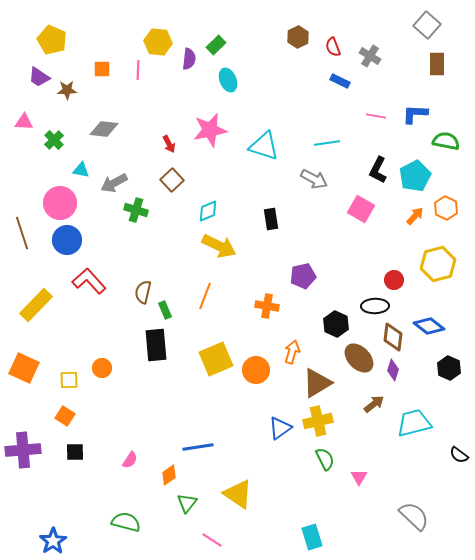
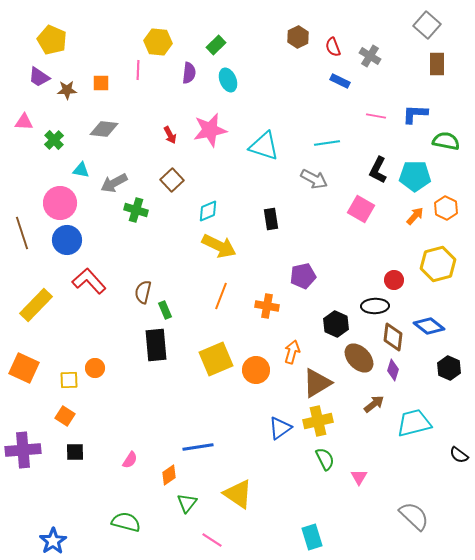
purple semicircle at (189, 59): moved 14 px down
orange square at (102, 69): moved 1 px left, 14 px down
red arrow at (169, 144): moved 1 px right, 9 px up
cyan pentagon at (415, 176): rotated 28 degrees clockwise
orange line at (205, 296): moved 16 px right
orange circle at (102, 368): moved 7 px left
